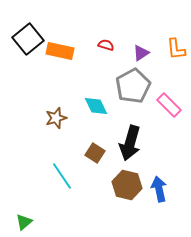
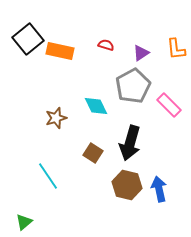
brown square: moved 2 px left
cyan line: moved 14 px left
